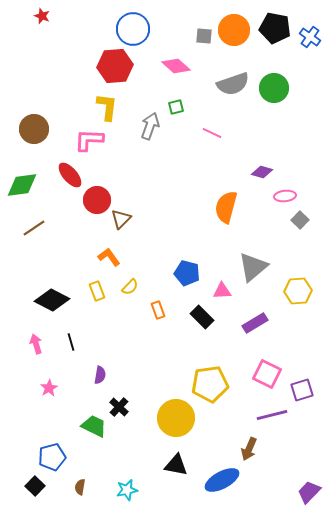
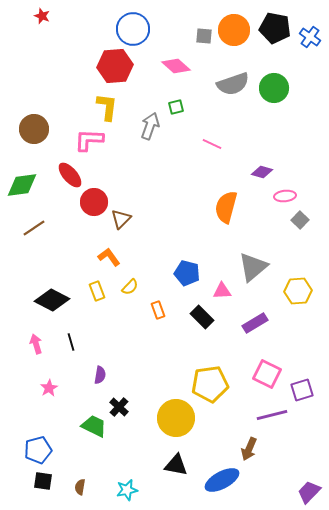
pink line at (212, 133): moved 11 px down
red circle at (97, 200): moved 3 px left, 2 px down
blue pentagon at (52, 457): moved 14 px left, 7 px up
black square at (35, 486): moved 8 px right, 5 px up; rotated 36 degrees counterclockwise
